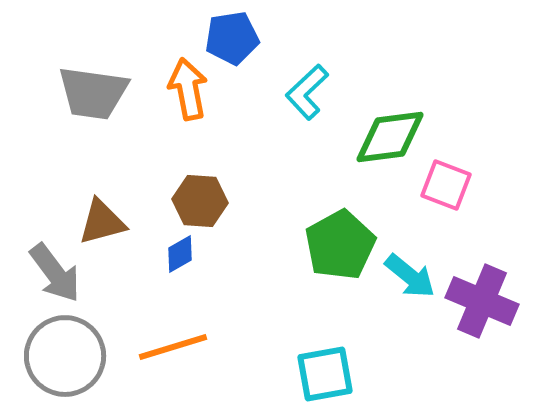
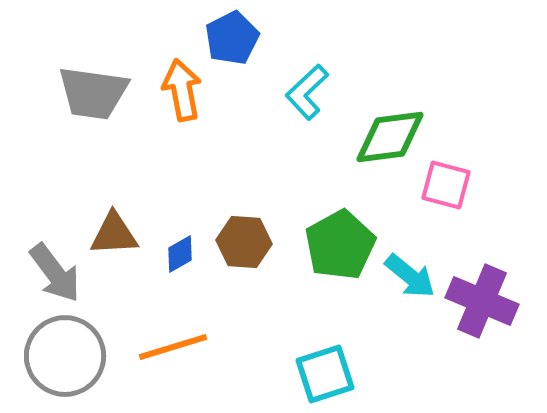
blue pentagon: rotated 18 degrees counterclockwise
orange arrow: moved 6 px left, 1 px down
pink square: rotated 6 degrees counterclockwise
brown hexagon: moved 44 px right, 41 px down
brown triangle: moved 12 px right, 12 px down; rotated 12 degrees clockwise
cyan square: rotated 8 degrees counterclockwise
